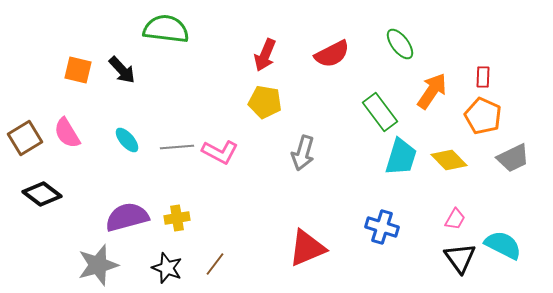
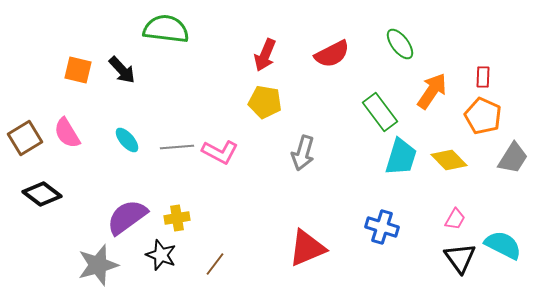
gray trapezoid: rotated 32 degrees counterclockwise
purple semicircle: rotated 21 degrees counterclockwise
black star: moved 6 px left, 13 px up
